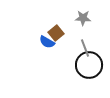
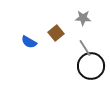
blue semicircle: moved 18 px left
gray line: rotated 12 degrees counterclockwise
black circle: moved 2 px right, 1 px down
